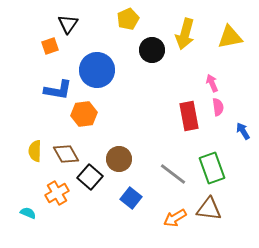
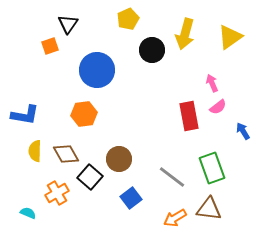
yellow triangle: rotated 24 degrees counterclockwise
blue L-shape: moved 33 px left, 25 px down
pink semicircle: rotated 60 degrees clockwise
gray line: moved 1 px left, 3 px down
blue square: rotated 15 degrees clockwise
